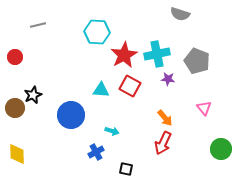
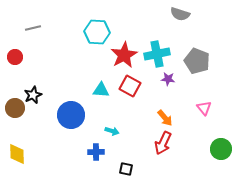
gray line: moved 5 px left, 3 px down
blue cross: rotated 28 degrees clockwise
